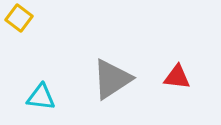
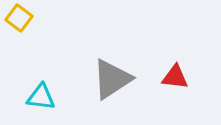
red triangle: moved 2 px left
